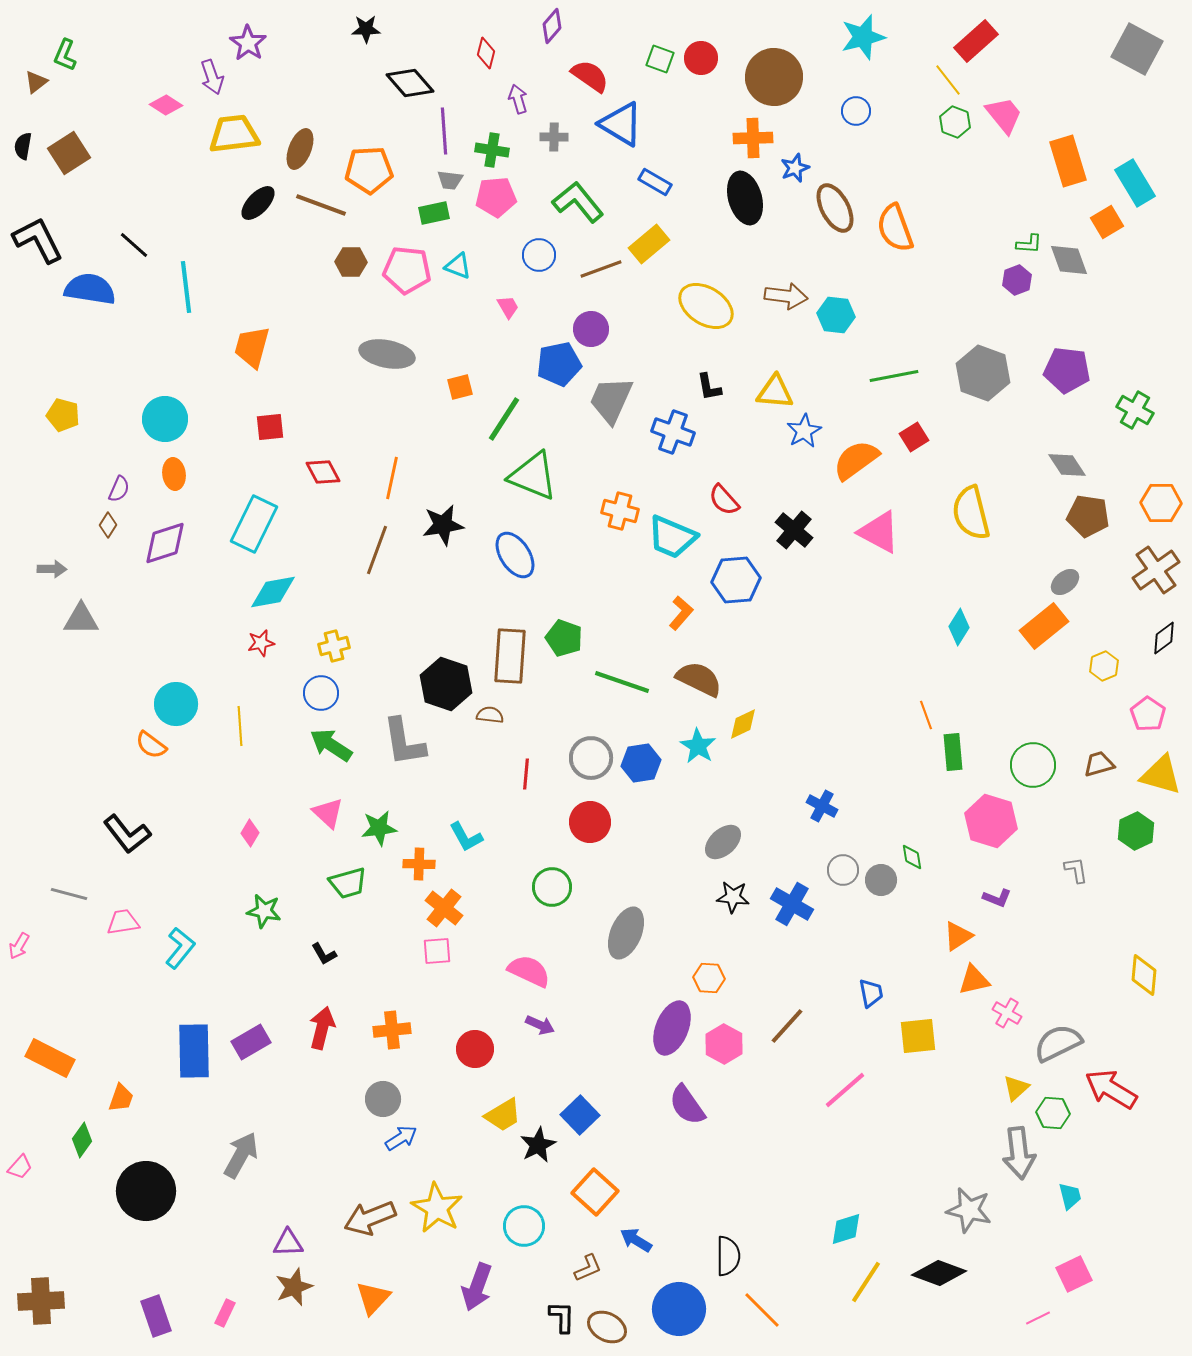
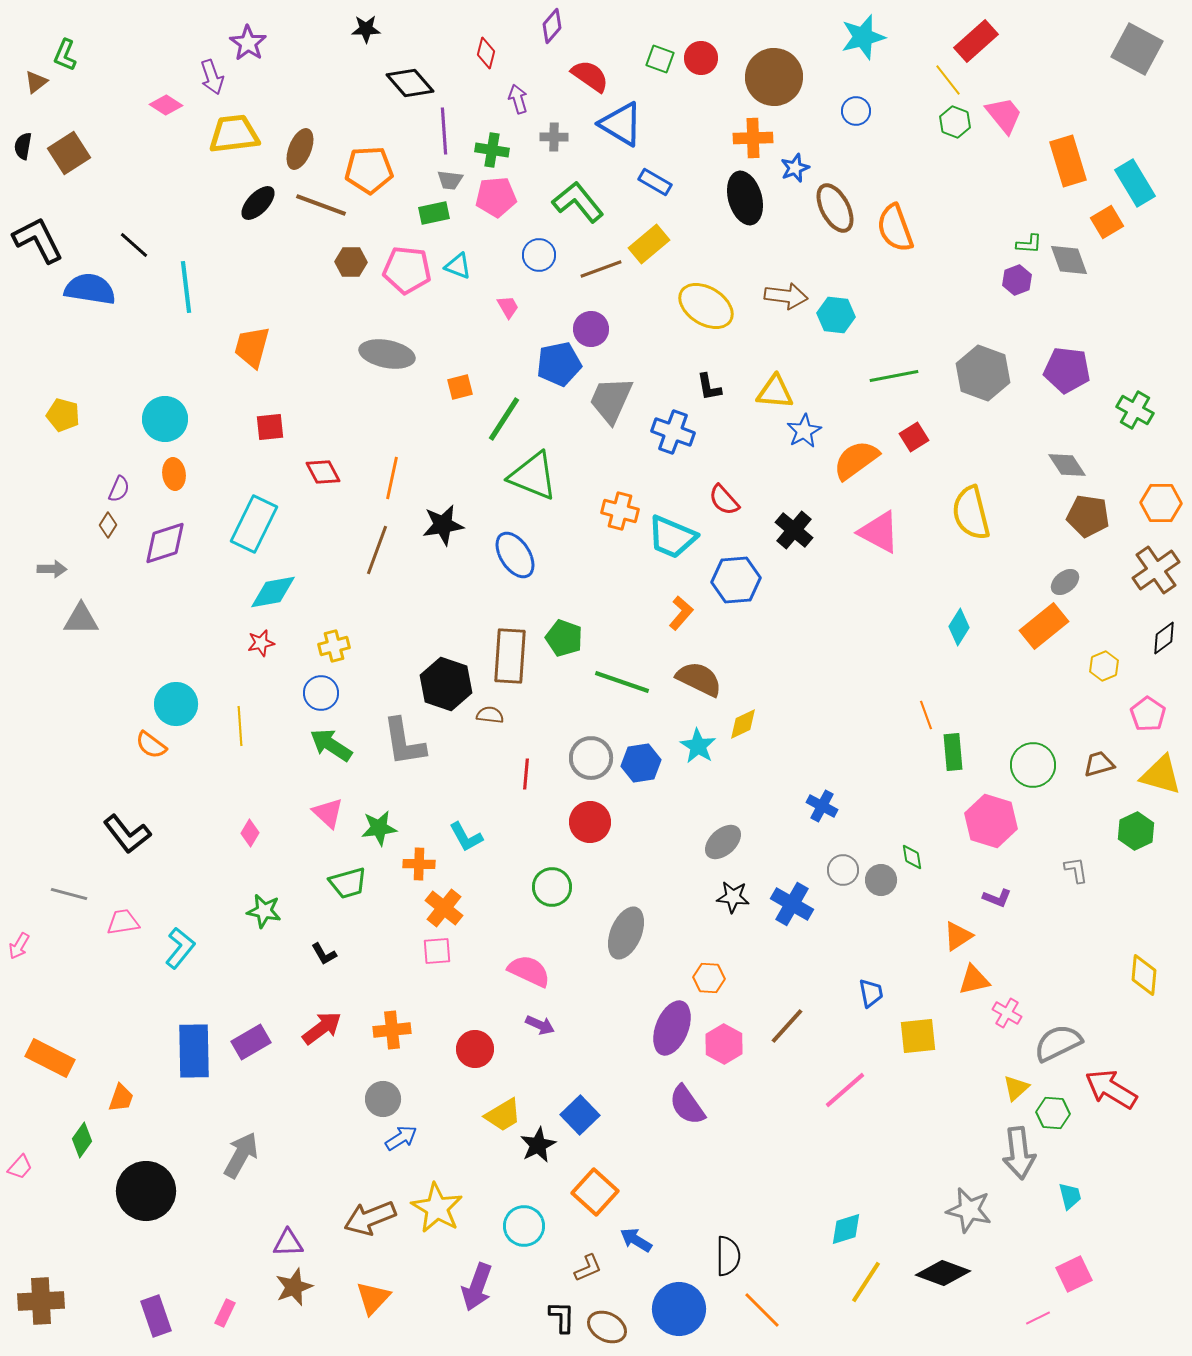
red arrow at (322, 1028): rotated 39 degrees clockwise
black diamond at (939, 1273): moved 4 px right
